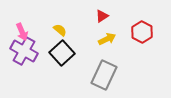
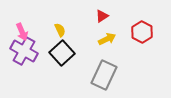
yellow semicircle: rotated 24 degrees clockwise
